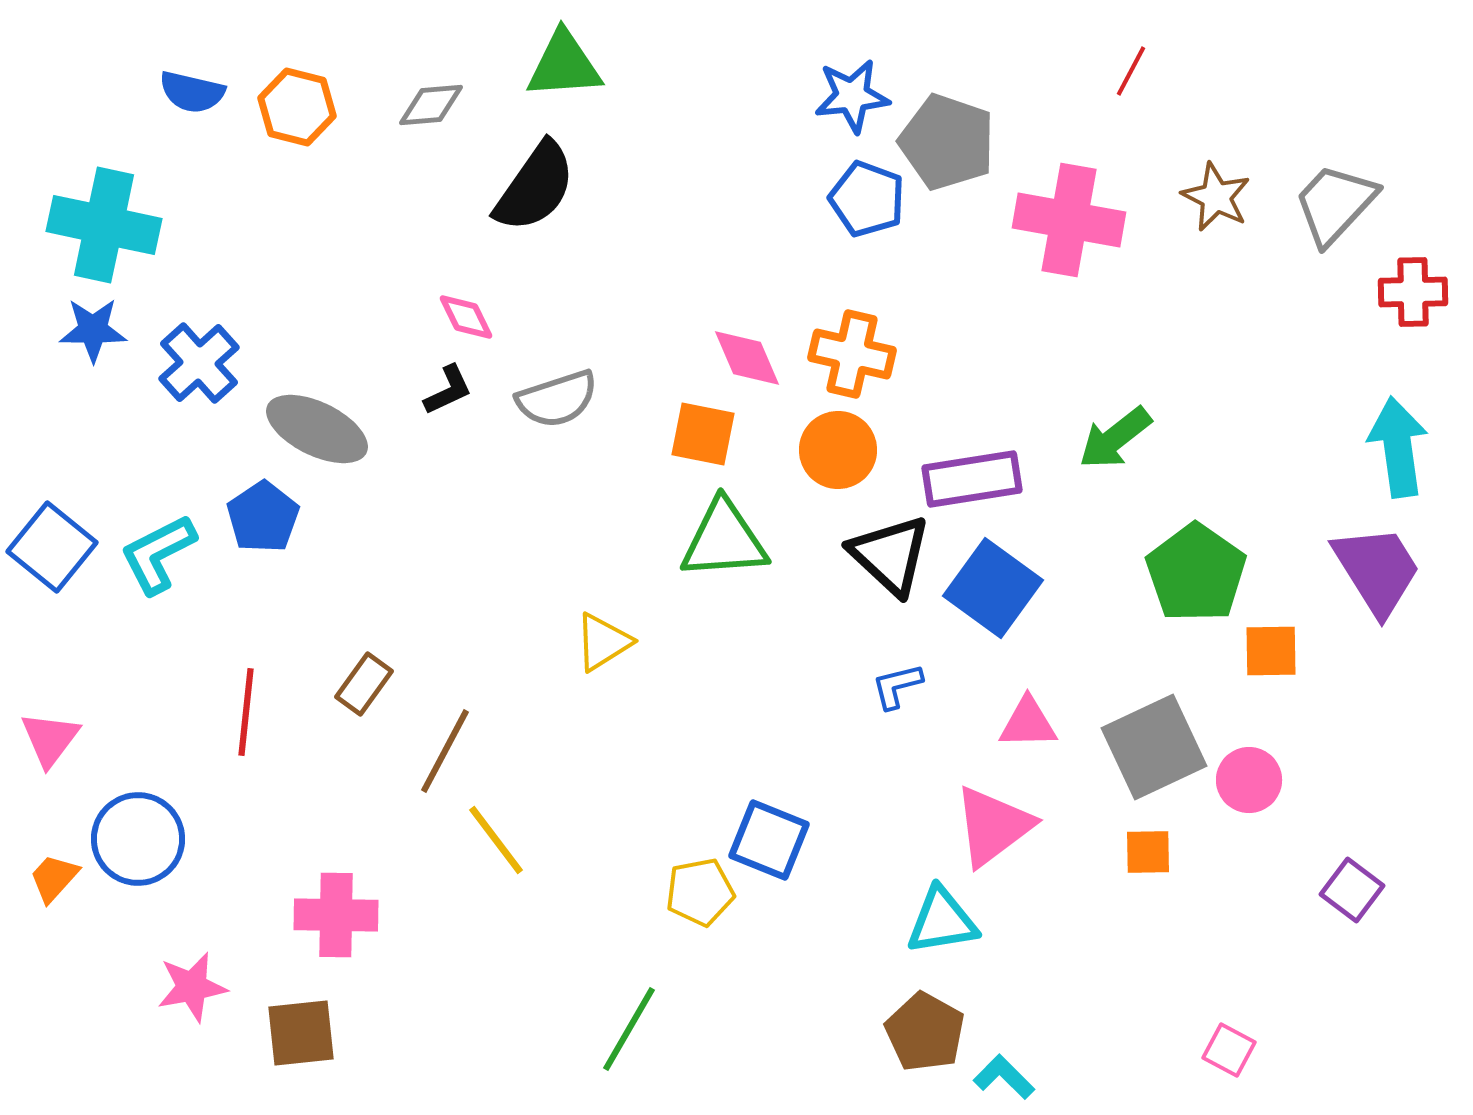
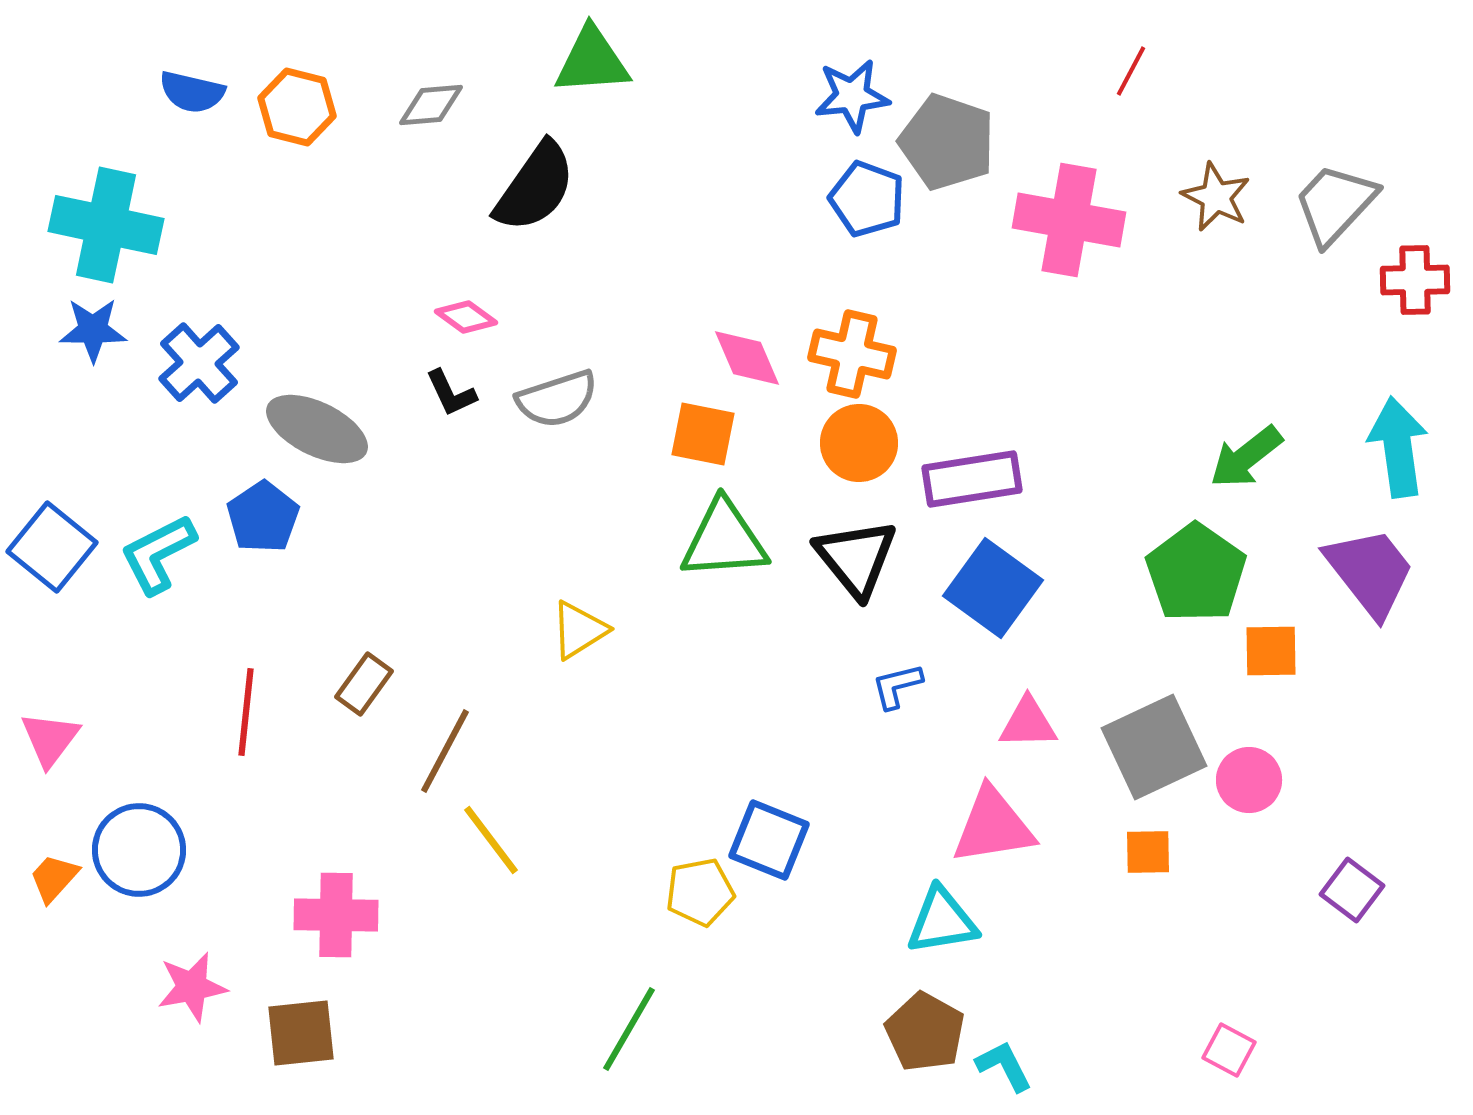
green triangle at (564, 65): moved 28 px right, 4 px up
cyan cross at (104, 225): moved 2 px right
red cross at (1413, 292): moved 2 px right, 12 px up
pink diamond at (466, 317): rotated 28 degrees counterclockwise
black L-shape at (448, 390): moved 3 px right, 3 px down; rotated 90 degrees clockwise
green arrow at (1115, 438): moved 131 px right, 19 px down
orange circle at (838, 450): moved 21 px right, 7 px up
black triangle at (890, 555): moved 34 px left, 3 px down; rotated 8 degrees clockwise
purple trapezoid at (1377, 570): moved 7 px left, 2 px down; rotated 6 degrees counterclockwise
yellow triangle at (603, 642): moved 24 px left, 12 px up
pink triangle at (993, 826): rotated 28 degrees clockwise
blue circle at (138, 839): moved 1 px right, 11 px down
yellow line at (496, 840): moved 5 px left
cyan L-shape at (1004, 1077): moved 11 px up; rotated 18 degrees clockwise
